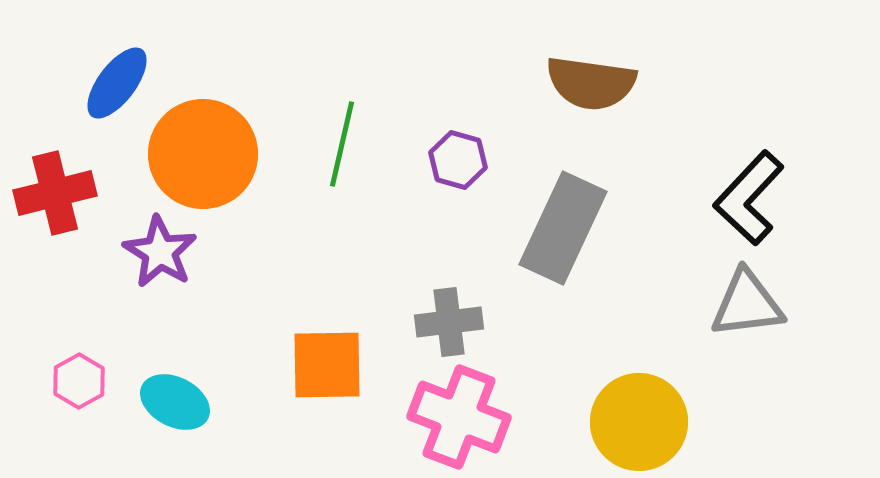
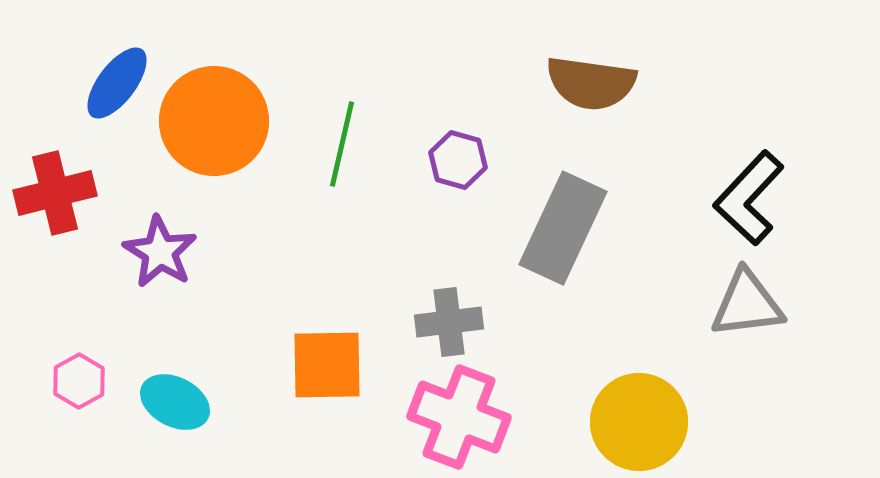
orange circle: moved 11 px right, 33 px up
